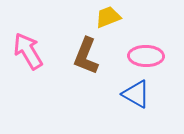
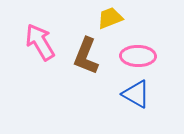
yellow trapezoid: moved 2 px right, 1 px down
pink arrow: moved 12 px right, 9 px up
pink ellipse: moved 8 px left
